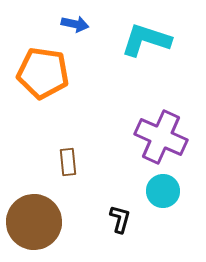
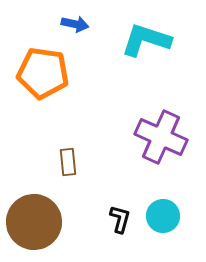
cyan circle: moved 25 px down
